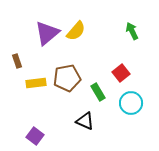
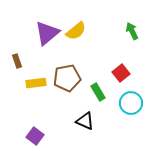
yellow semicircle: rotated 10 degrees clockwise
